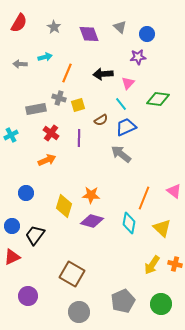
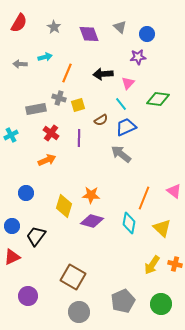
black trapezoid at (35, 235): moved 1 px right, 1 px down
brown square at (72, 274): moved 1 px right, 3 px down
